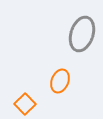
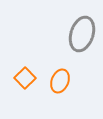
orange square: moved 26 px up
